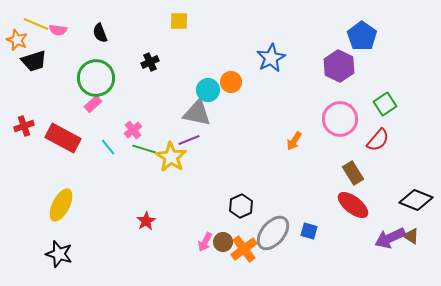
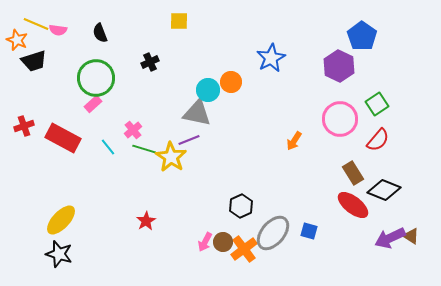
green square: moved 8 px left
black diamond: moved 32 px left, 10 px up
yellow ellipse: moved 15 px down; rotated 16 degrees clockwise
